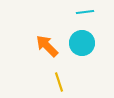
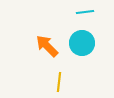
yellow line: rotated 24 degrees clockwise
